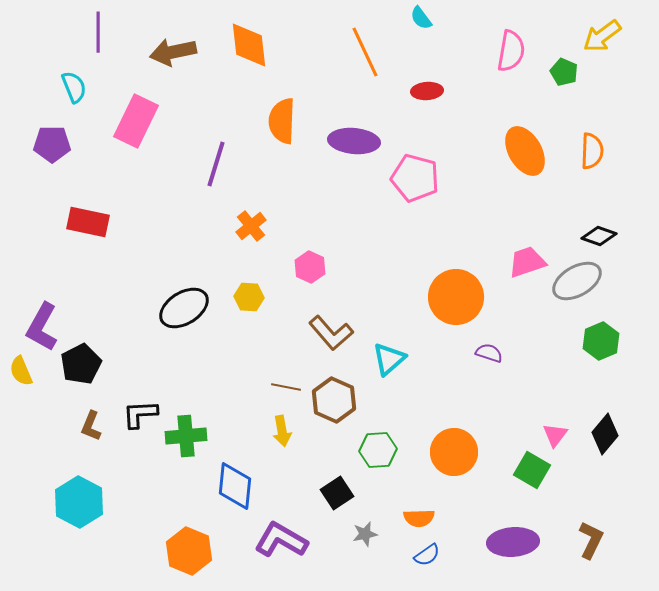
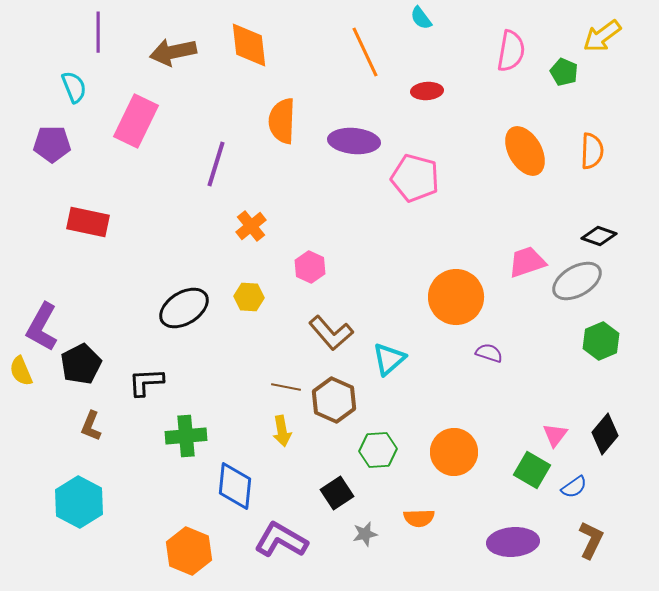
black L-shape at (140, 414): moved 6 px right, 32 px up
blue semicircle at (427, 555): moved 147 px right, 68 px up
